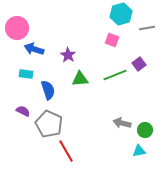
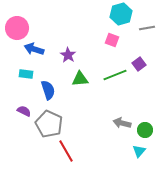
purple semicircle: moved 1 px right
cyan triangle: rotated 40 degrees counterclockwise
